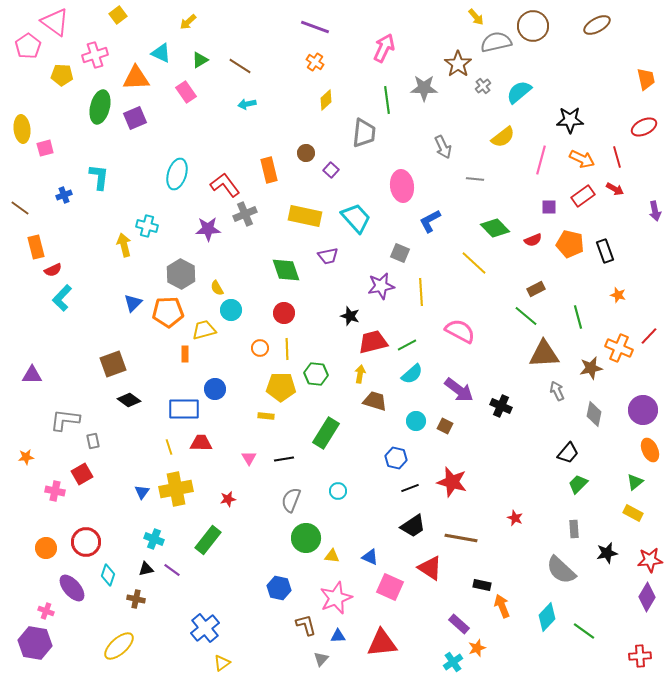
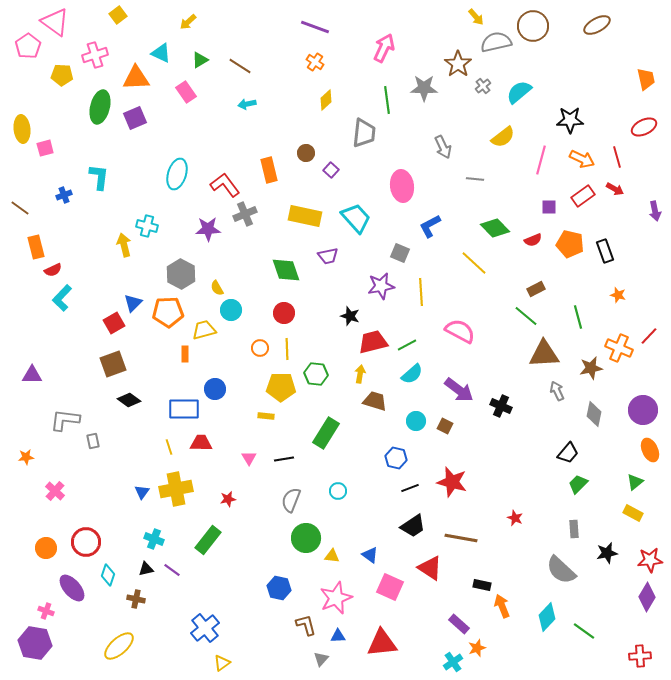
blue L-shape at (430, 221): moved 5 px down
red square at (82, 474): moved 32 px right, 151 px up
pink cross at (55, 491): rotated 30 degrees clockwise
blue triangle at (370, 557): moved 2 px up; rotated 12 degrees clockwise
